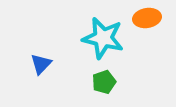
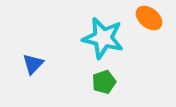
orange ellipse: moved 2 px right; rotated 48 degrees clockwise
blue triangle: moved 8 px left
